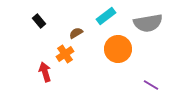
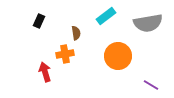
black rectangle: rotated 64 degrees clockwise
brown semicircle: rotated 112 degrees clockwise
orange circle: moved 7 px down
orange cross: rotated 24 degrees clockwise
